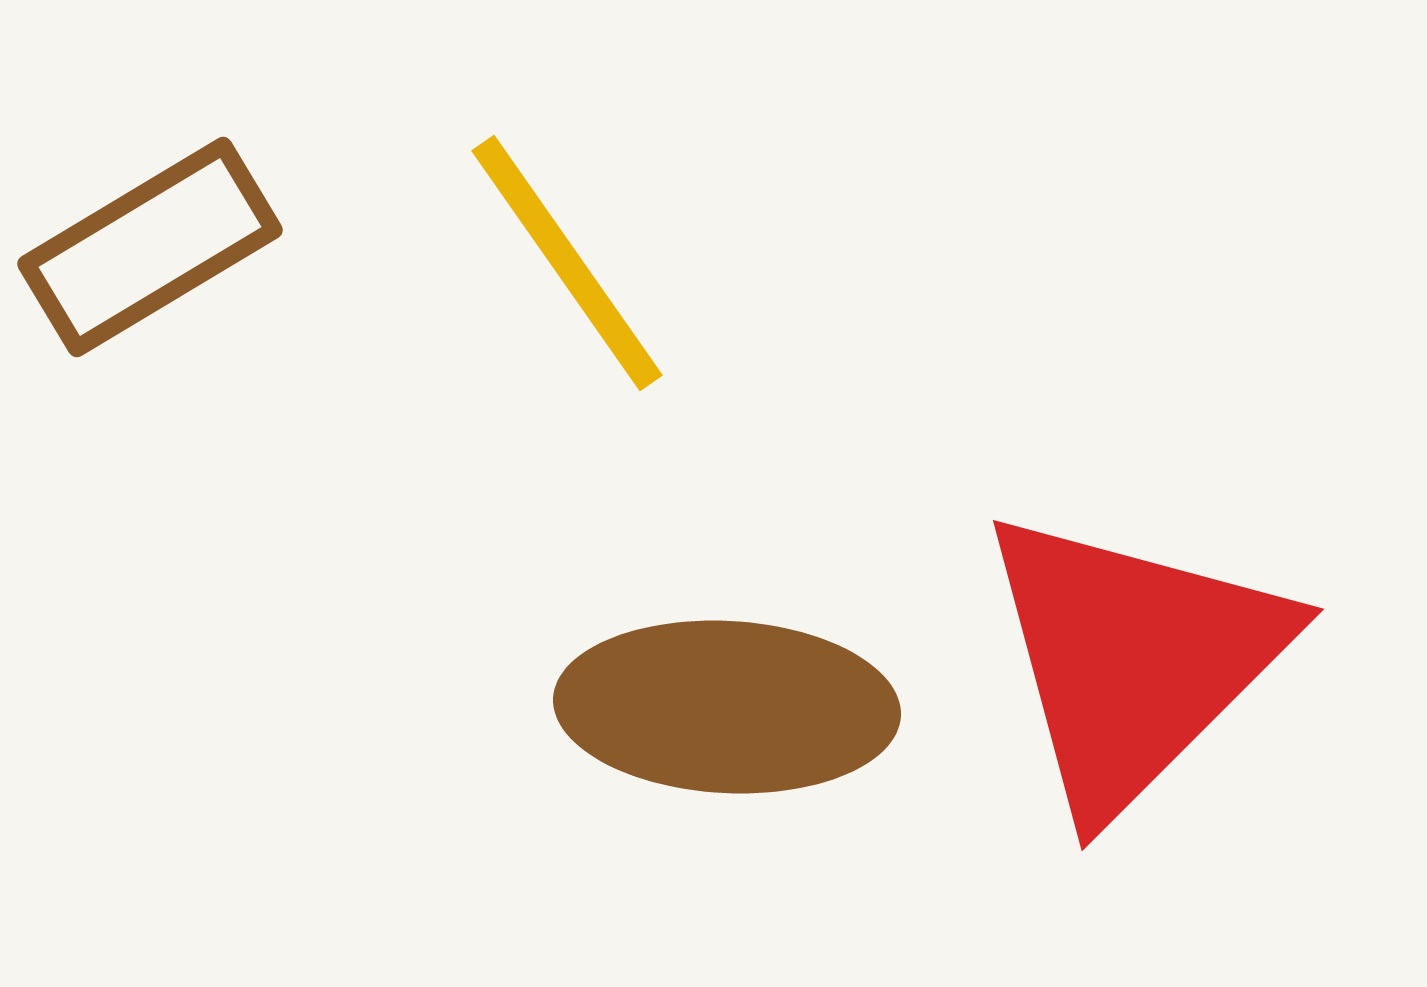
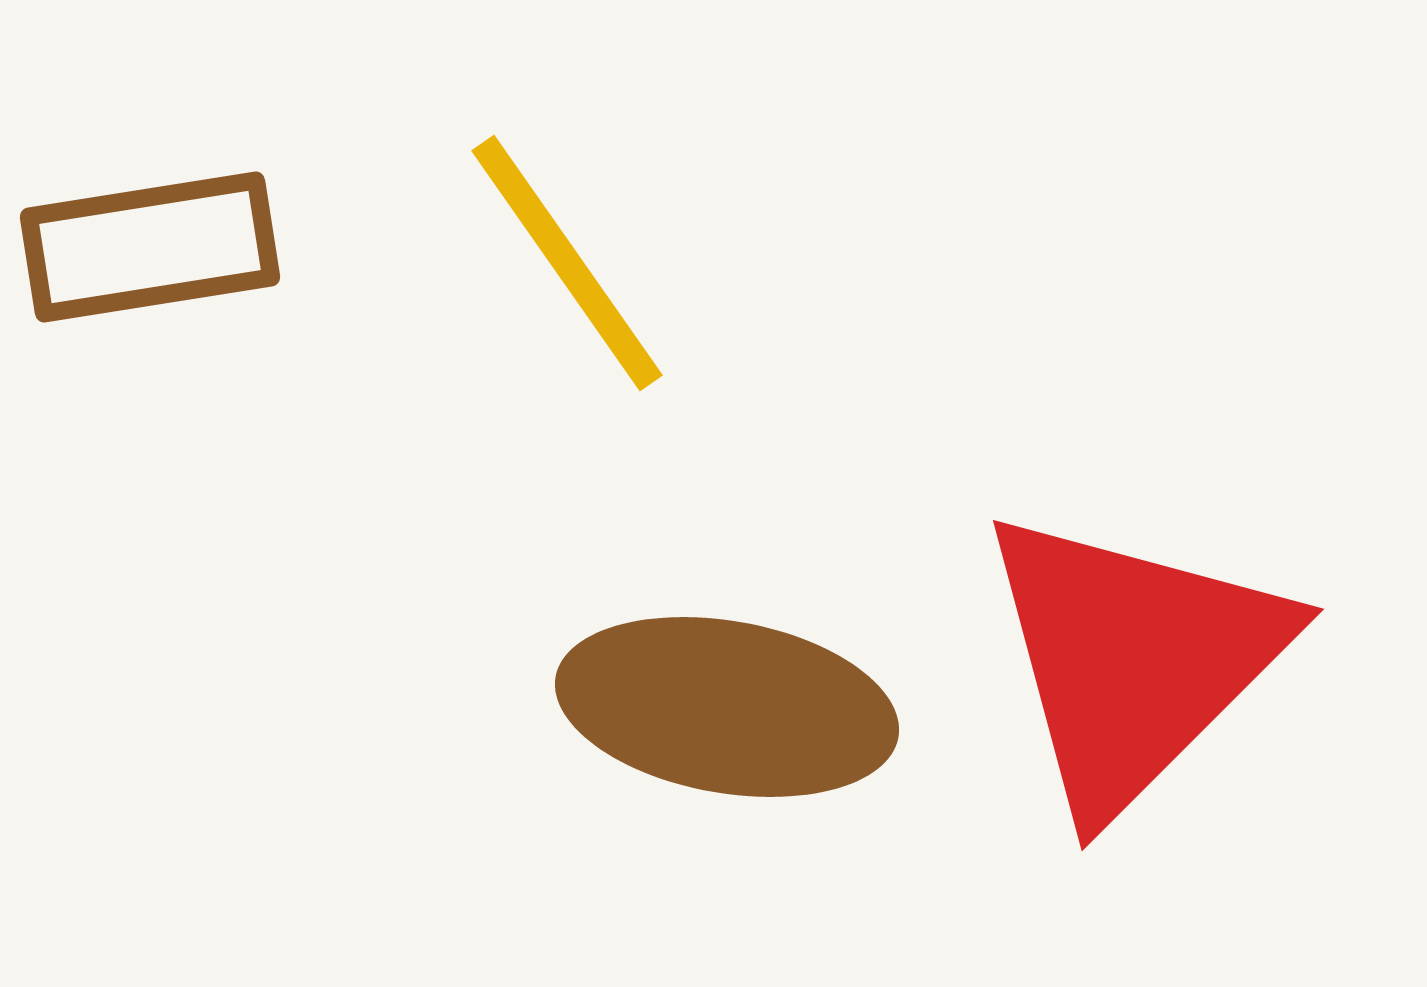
brown rectangle: rotated 22 degrees clockwise
brown ellipse: rotated 7 degrees clockwise
